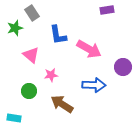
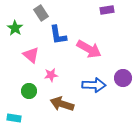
gray rectangle: moved 9 px right
green star: rotated 21 degrees counterclockwise
purple circle: moved 11 px down
brown arrow: rotated 15 degrees counterclockwise
